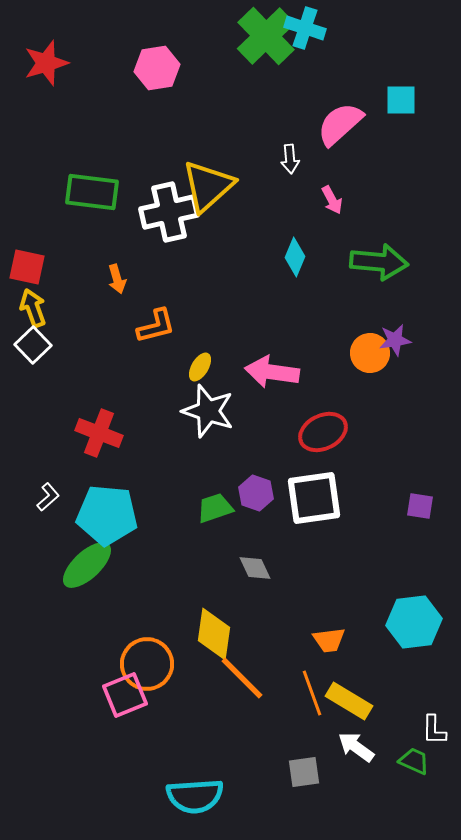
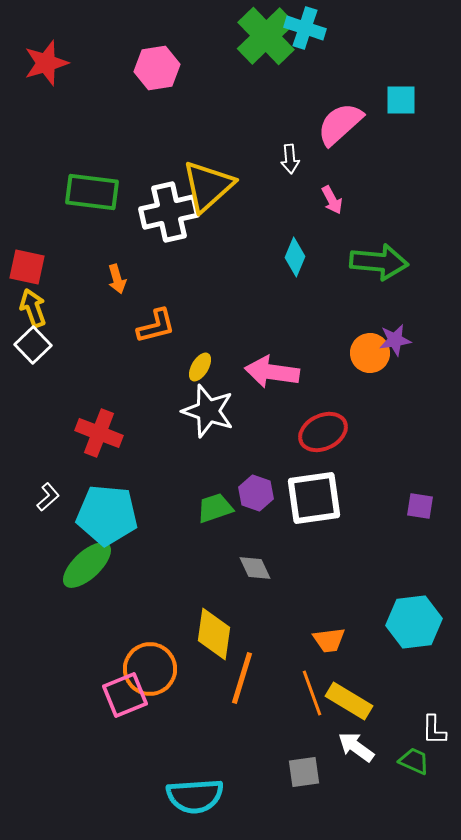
orange circle at (147, 664): moved 3 px right, 5 px down
orange line at (242, 678): rotated 62 degrees clockwise
